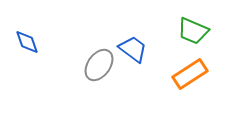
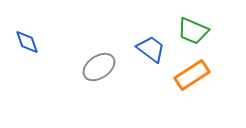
blue trapezoid: moved 18 px right
gray ellipse: moved 2 px down; rotated 20 degrees clockwise
orange rectangle: moved 2 px right, 1 px down
